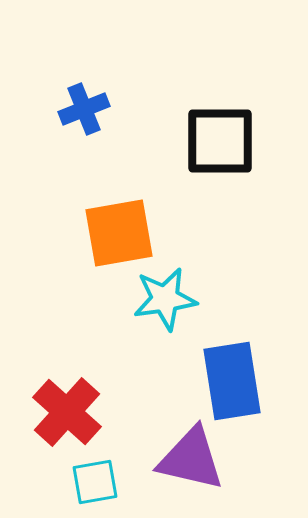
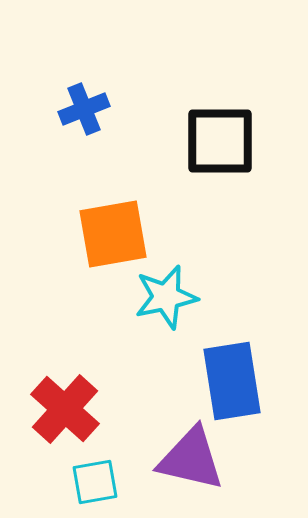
orange square: moved 6 px left, 1 px down
cyan star: moved 1 px right, 2 px up; rotated 4 degrees counterclockwise
red cross: moved 2 px left, 3 px up
